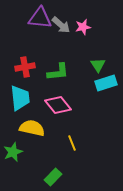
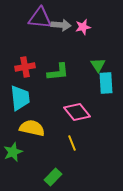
gray arrow: rotated 36 degrees counterclockwise
cyan rectangle: rotated 75 degrees counterclockwise
pink diamond: moved 19 px right, 7 px down
